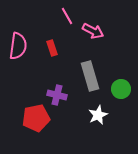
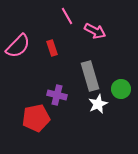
pink arrow: moved 2 px right
pink semicircle: rotated 36 degrees clockwise
white star: moved 11 px up
